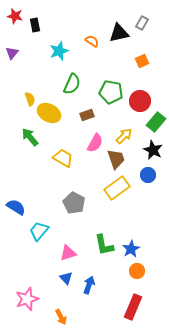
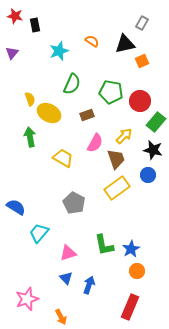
black triangle: moved 6 px right, 11 px down
green arrow: rotated 30 degrees clockwise
black star: rotated 12 degrees counterclockwise
cyan trapezoid: moved 2 px down
red rectangle: moved 3 px left
